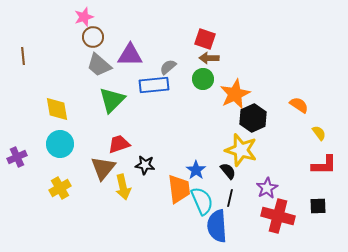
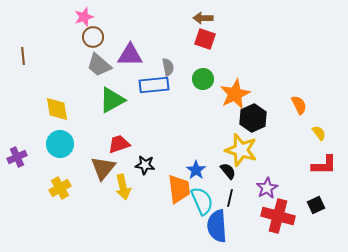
brown arrow: moved 6 px left, 40 px up
gray semicircle: rotated 120 degrees clockwise
green triangle: rotated 16 degrees clockwise
orange semicircle: rotated 30 degrees clockwise
black square: moved 2 px left, 1 px up; rotated 24 degrees counterclockwise
